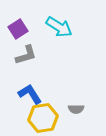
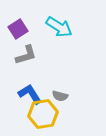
gray semicircle: moved 16 px left, 13 px up; rotated 14 degrees clockwise
yellow hexagon: moved 4 px up
